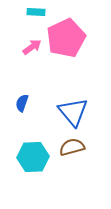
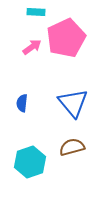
blue semicircle: rotated 12 degrees counterclockwise
blue triangle: moved 9 px up
cyan hexagon: moved 3 px left, 5 px down; rotated 16 degrees counterclockwise
